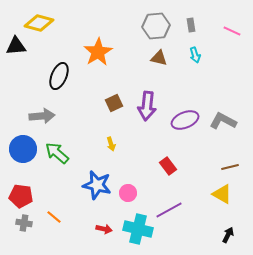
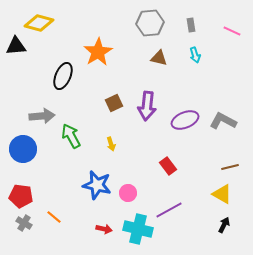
gray hexagon: moved 6 px left, 3 px up
black ellipse: moved 4 px right
green arrow: moved 14 px right, 17 px up; rotated 20 degrees clockwise
gray cross: rotated 21 degrees clockwise
black arrow: moved 4 px left, 10 px up
